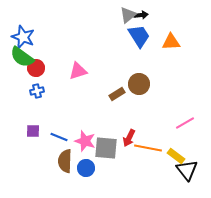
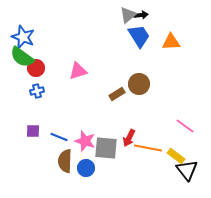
pink line: moved 3 px down; rotated 66 degrees clockwise
